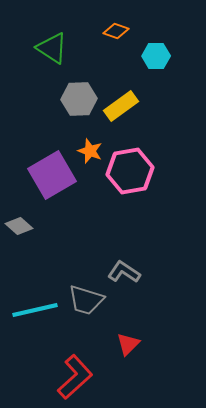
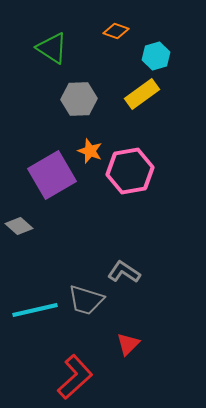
cyan hexagon: rotated 16 degrees counterclockwise
yellow rectangle: moved 21 px right, 12 px up
